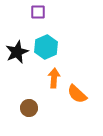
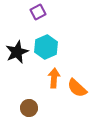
purple square: rotated 28 degrees counterclockwise
orange semicircle: moved 6 px up
